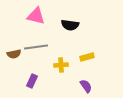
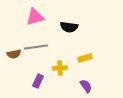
pink triangle: moved 1 px left, 1 px down; rotated 30 degrees counterclockwise
black semicircle: moved 1 px left, 2 px down
yellow rectangle: moved 2 px left, 1 px down
yellow cross: moved 1 px left, 3 px down
purple rectangle: moved 6 px right
